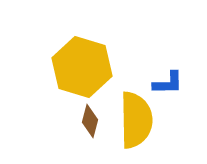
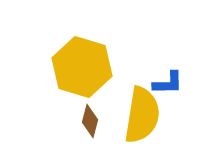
yellow semicircle: moved 6 px right, 5 px up; rotated 10 degrees clockwise
